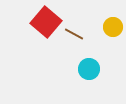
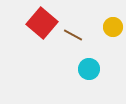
red square: moved 4 px left, 1 px down
brown line: moved 1 px left, 1 px down
